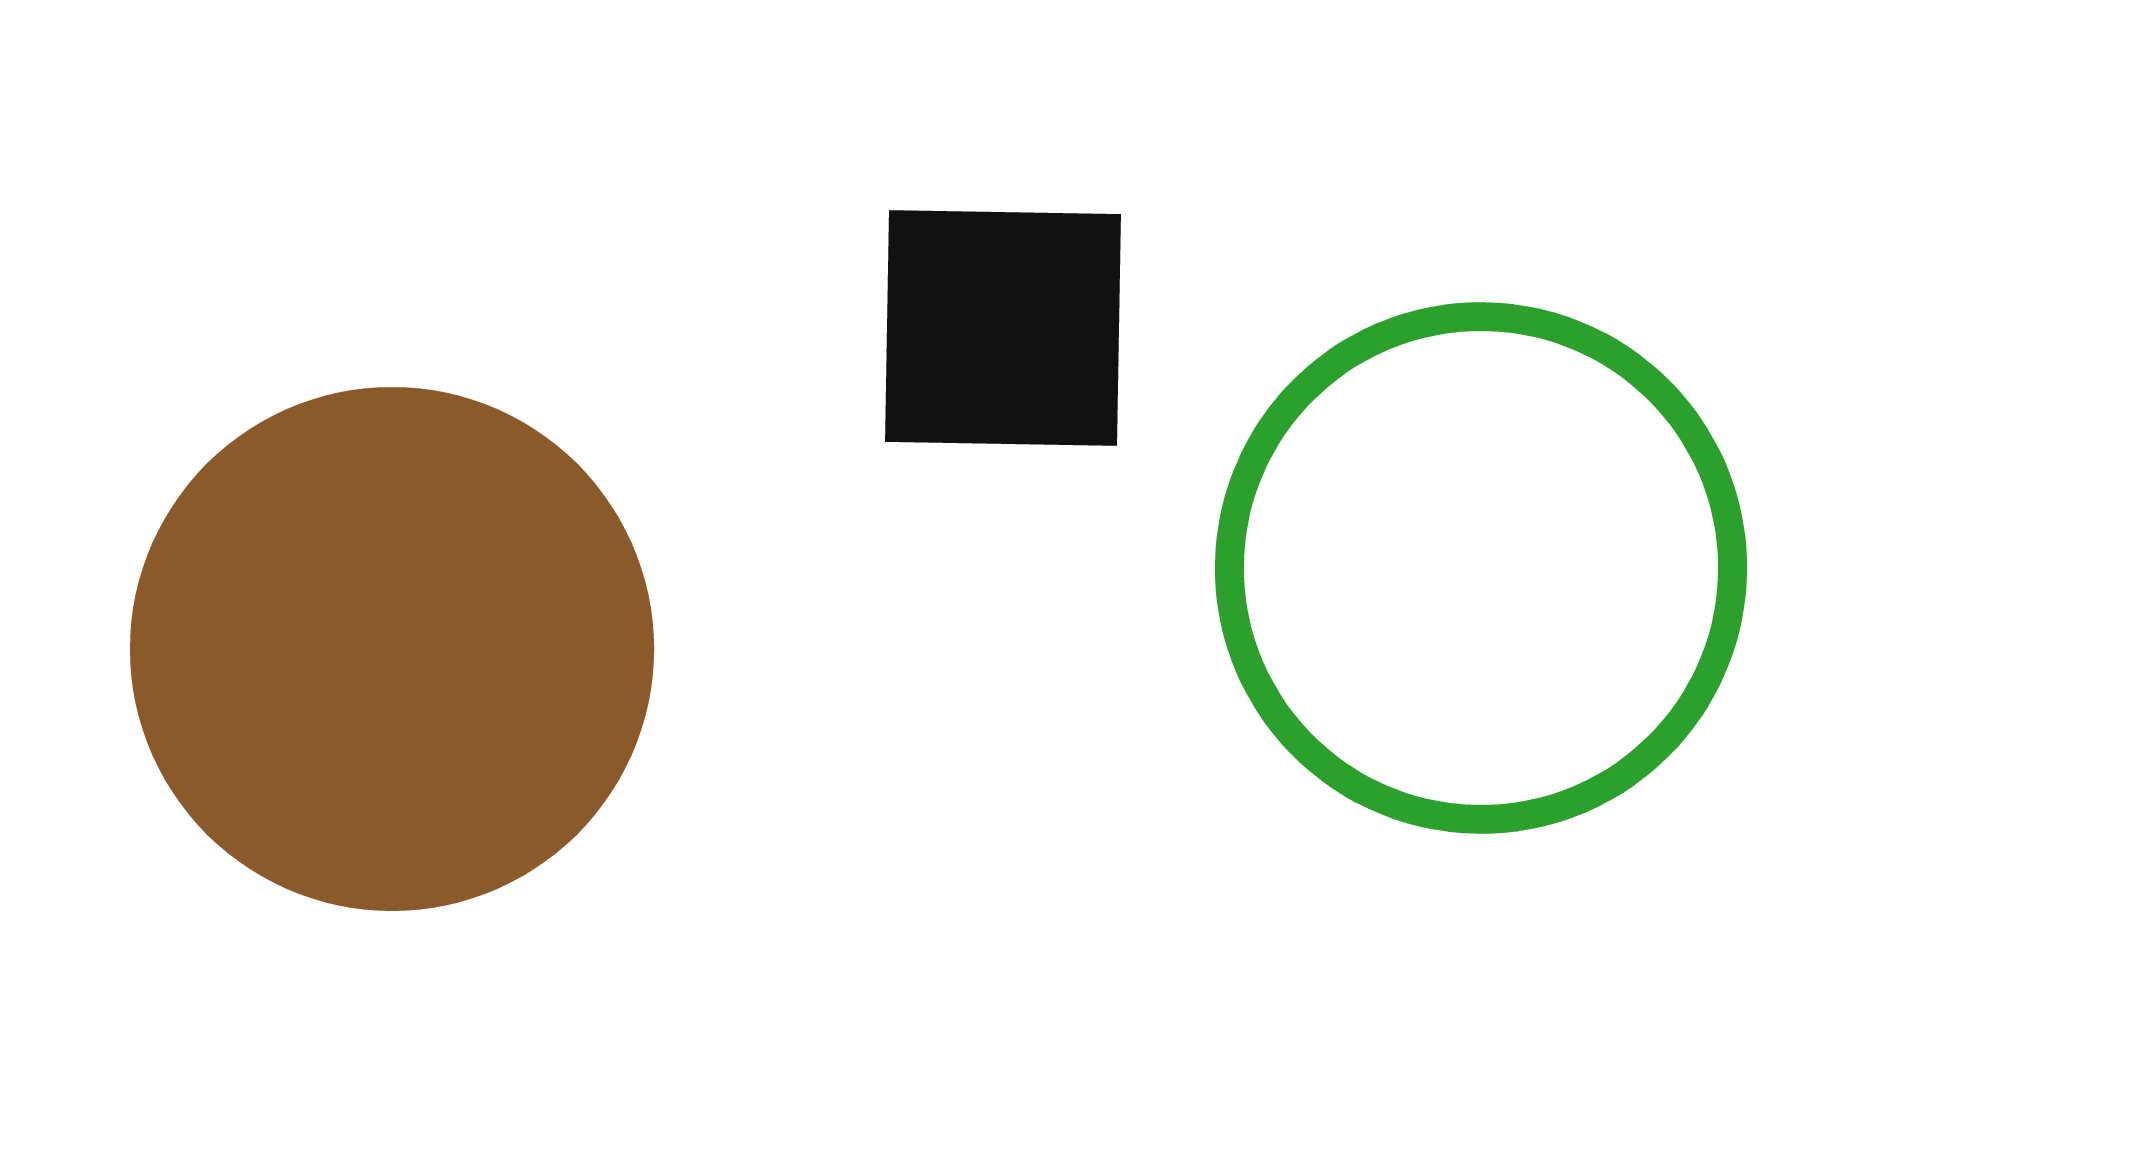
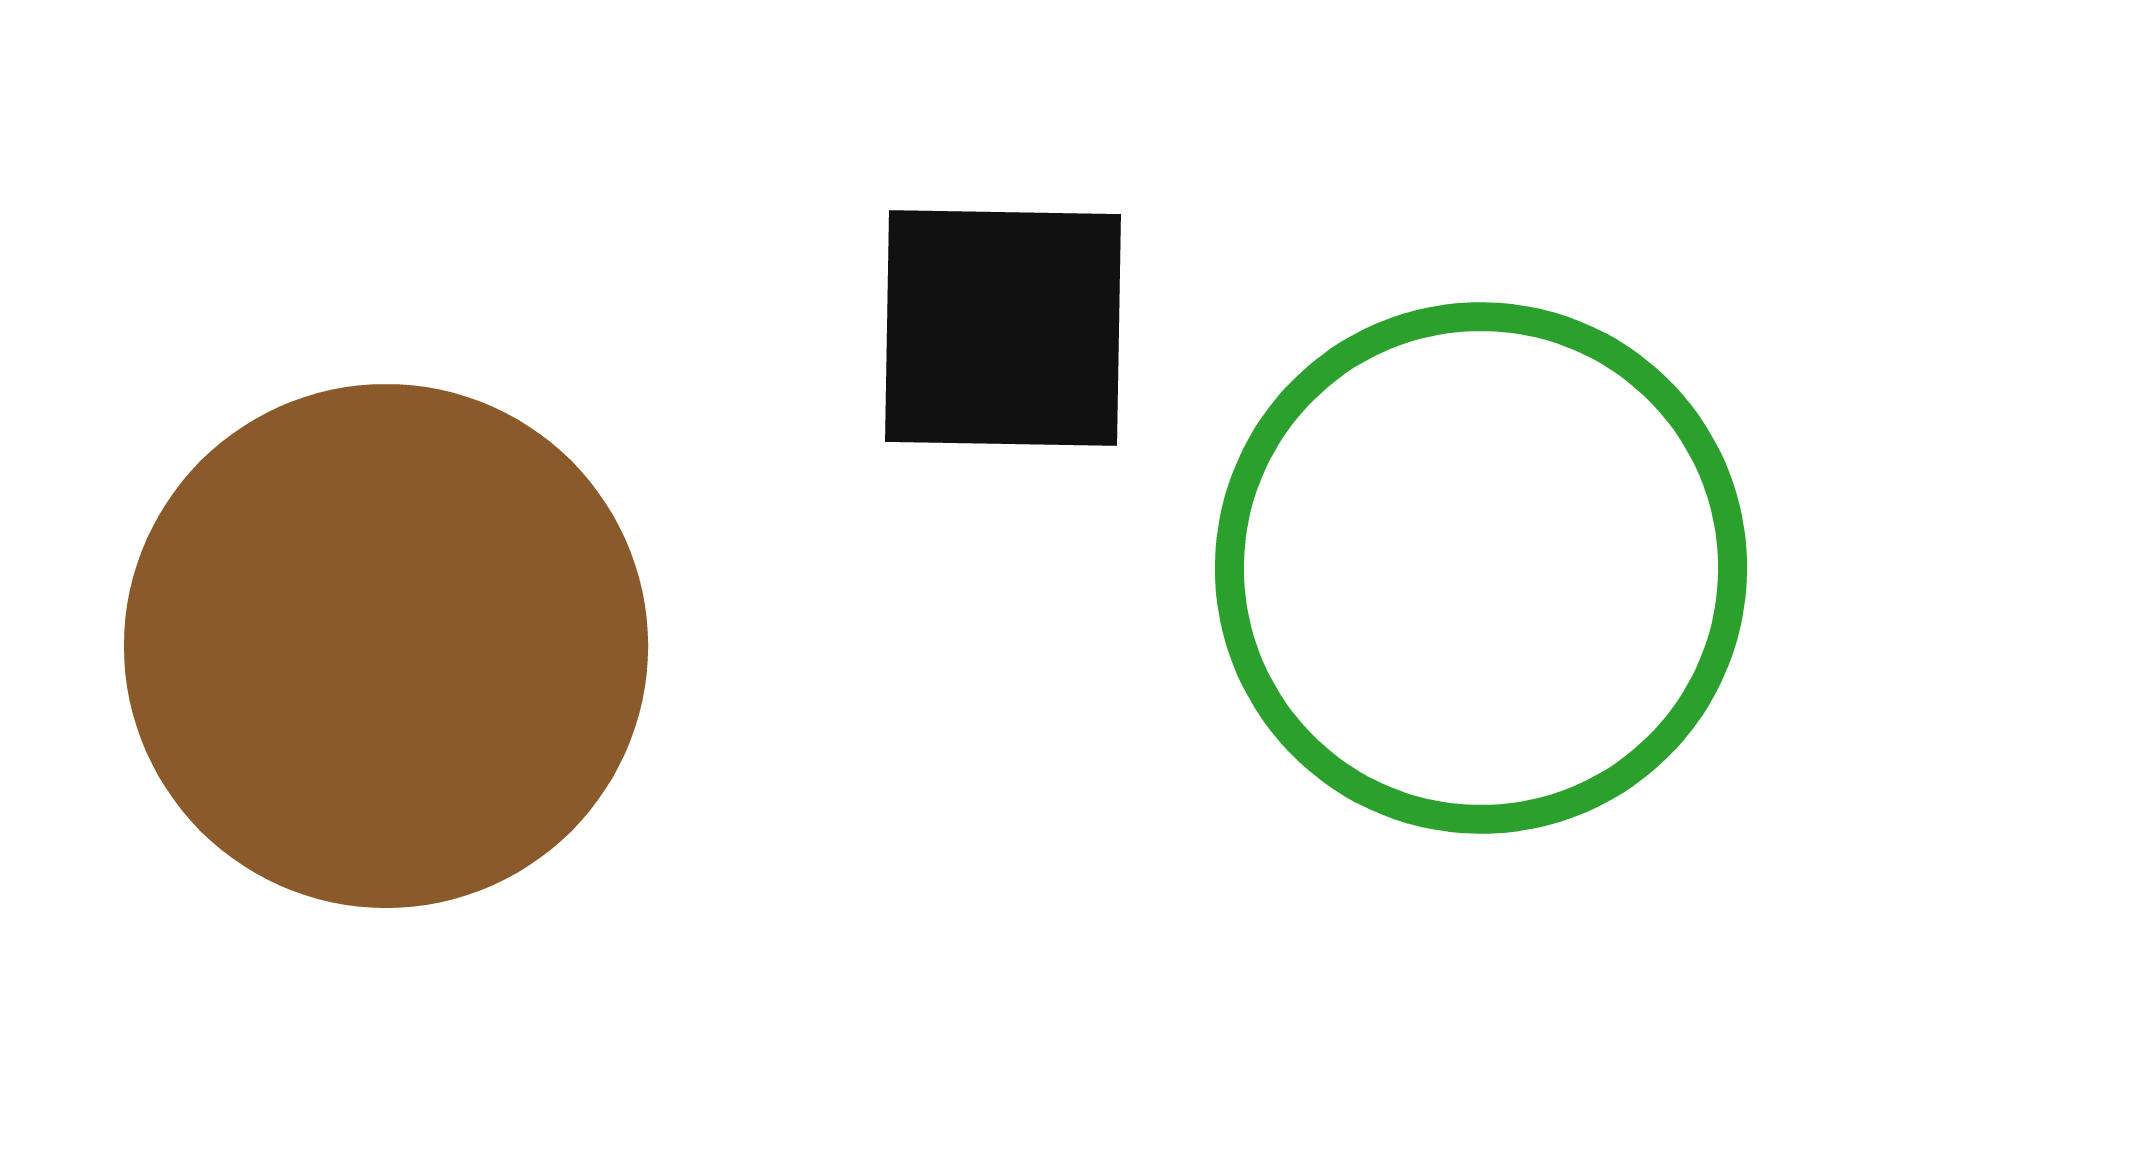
brown circle: moved 6 px left, 3 px up
